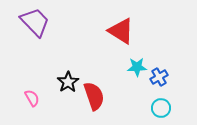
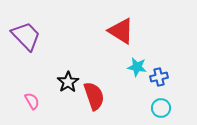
purple trapezoid: moved 9 px left, 14 px down
cyan star: rotated 12 degrees clockwise
blue cross: rotated 18 degrees clockwise
pink semicircle: moved 3 px down
